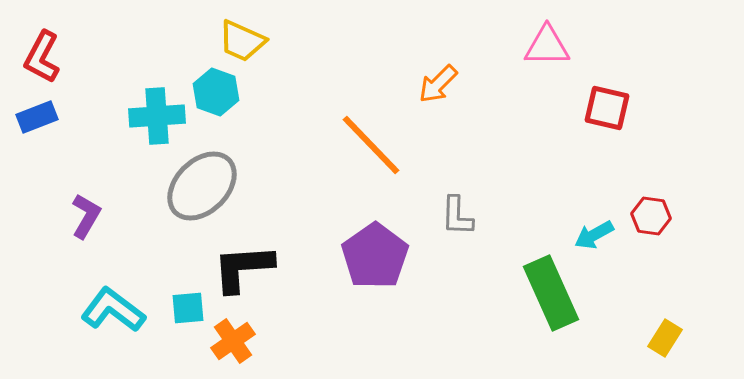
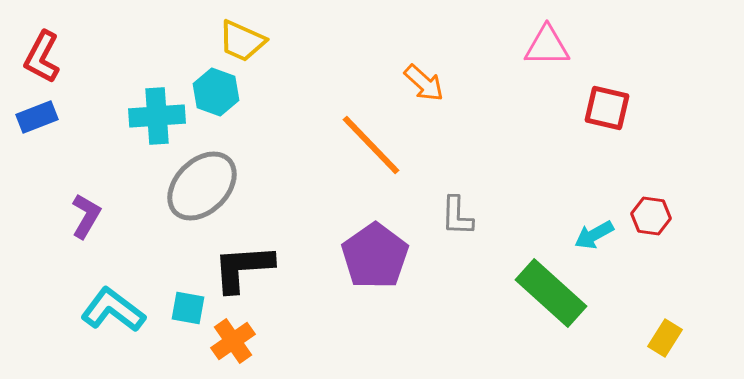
orange arrow: moved 14 px left, 1 px up; rotated 93 degrees counterclockwise
green rectangle: rotated 24 degrees counterclockwise
cyan square: rotated 15 degrees clockwise
